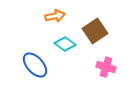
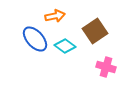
cyan diamond: moved 2 px down
blue ellipse: moved 26 px up
